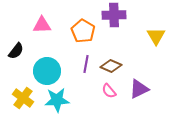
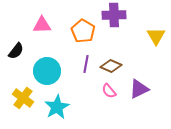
cyan star: moved 7 px down; rotated 25 degrees counterclockwise
